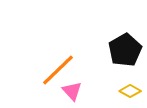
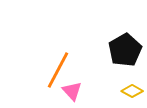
orange line: rotated 18 degrees counterclockwise
yellow diamond: moved 2 px right
